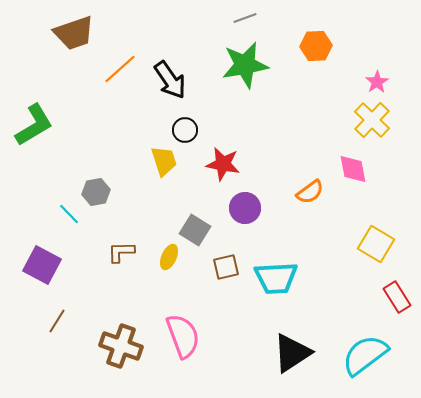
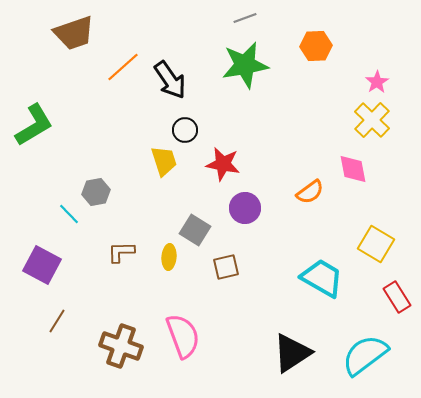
orange line: moved 3 px right, 2 px up
yellow ellipse: rotated 20 degrees counterclockwise
cyan trapezoid: moved 46 px right; rotated 147 degrees counterclockwise
